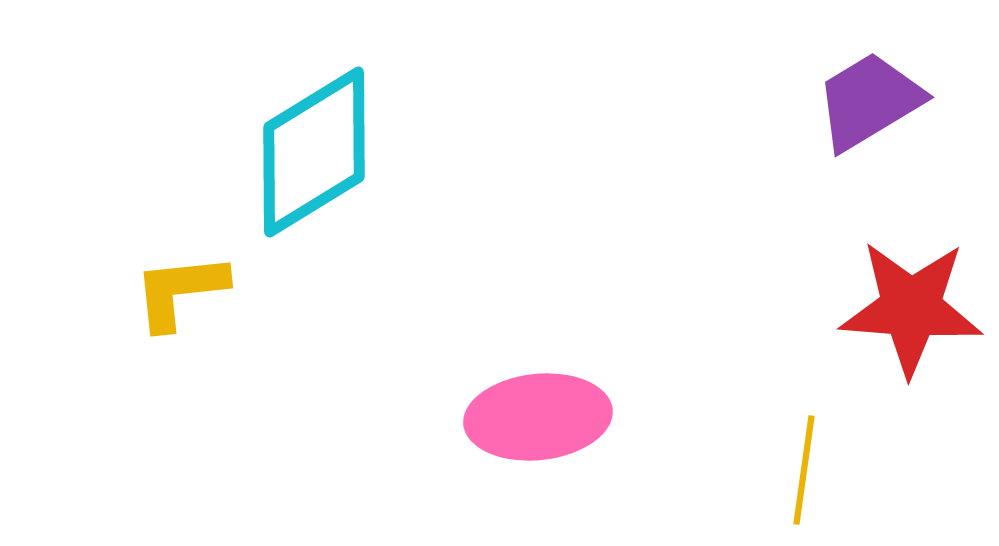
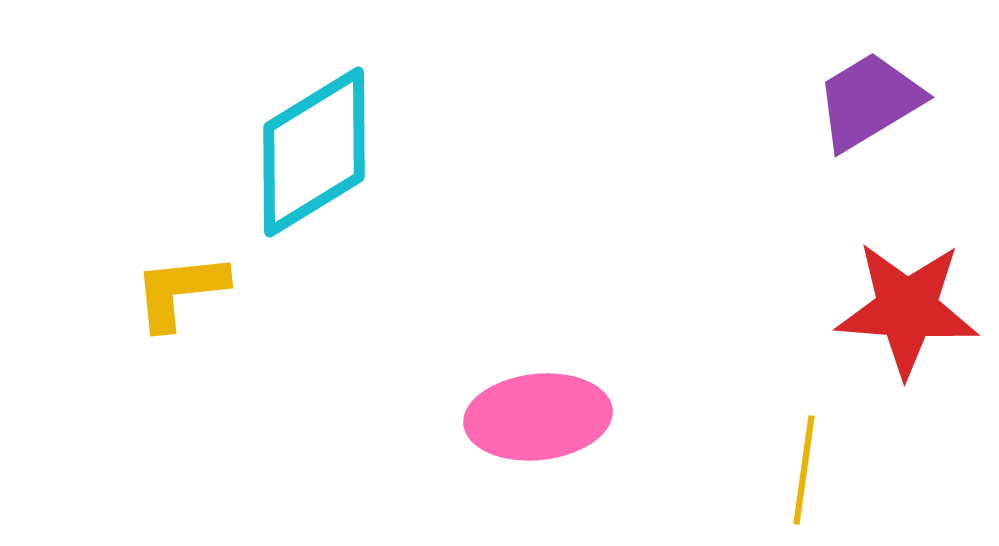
red star: moved 4 px left, 1 px down
